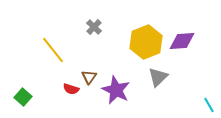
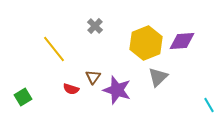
gray cross: moved 1 px right, 1 px up
yellow hexagon: moved 1 px down
yellow line: moved 1 px right, 1 px up
brown triangle: moved 4 px right
purple star: moved 1 px right; rotated 8 degrees counterclockwise
green square: rotated 18 degrees clockwise
